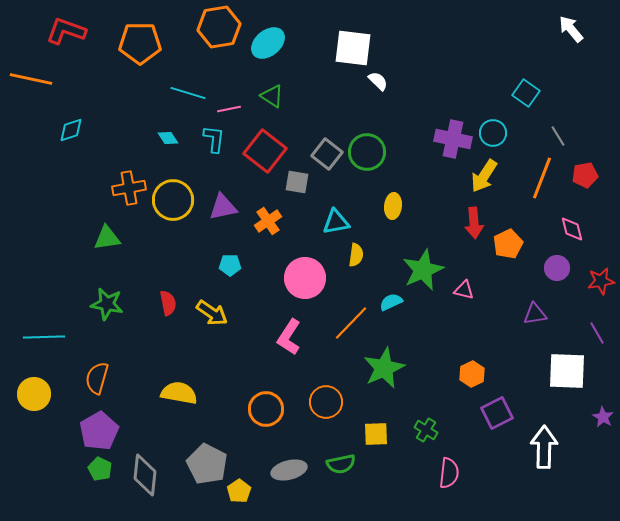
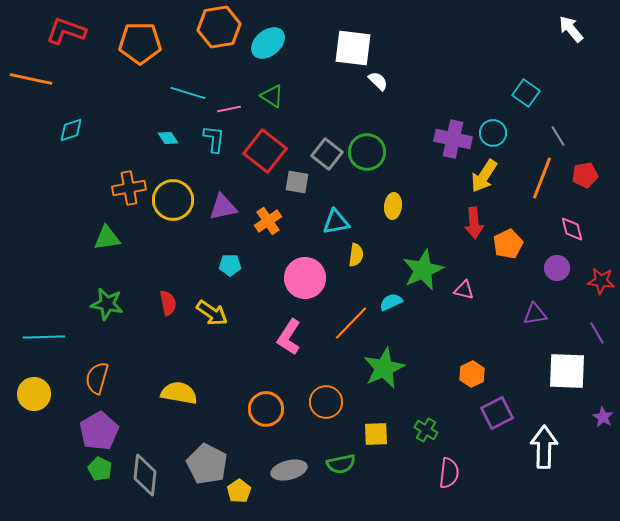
red star at (601, 281): rotated 16 degrees clockwise
